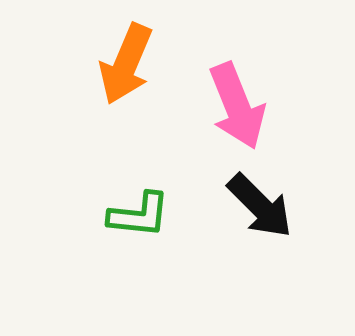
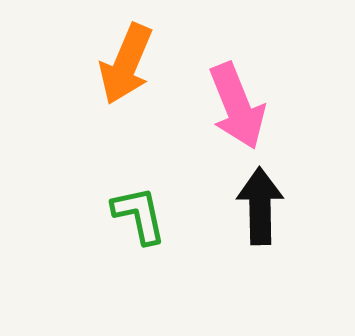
black arrow: rotated 136 degrees counterclockwise
green L-shape: rotated 108 degrees counterclockwise
